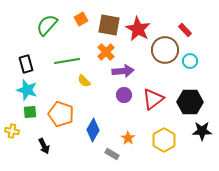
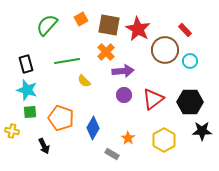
orange pentagon: moved 4 px down
blue diamond: moved 2 px up
